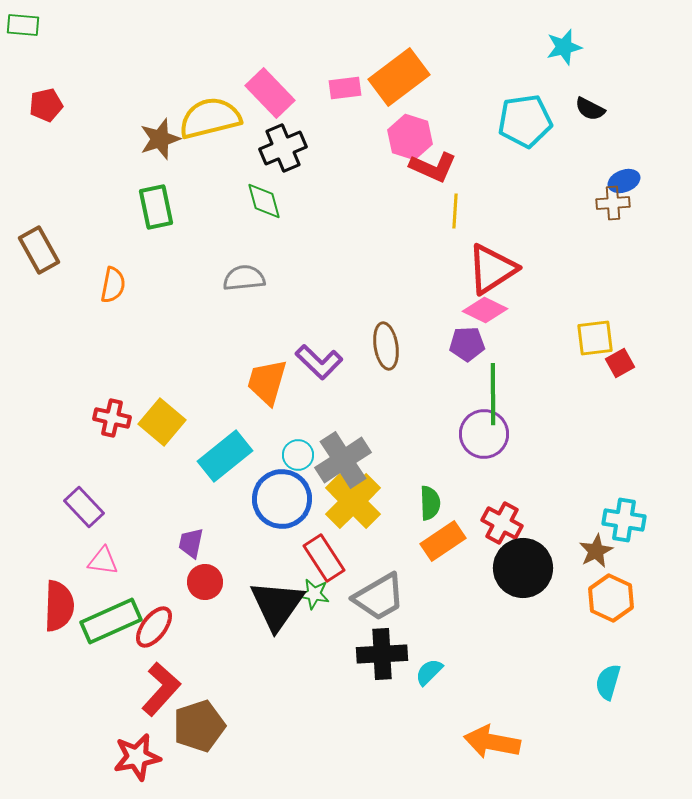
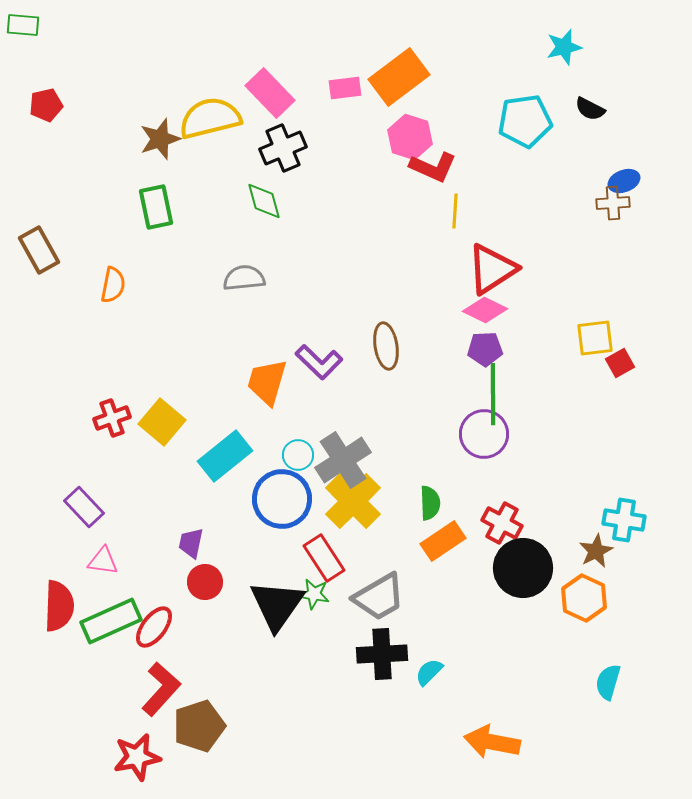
purple pentagon at (467, 344): moved 18 px right, 5 px down
red cross at (112, 418): rotated 33 degrees counterclockwise
orange hexagon at (611, 598): moved 27 px left
